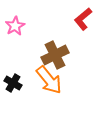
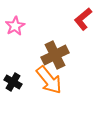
black cross: moved 1 px up
